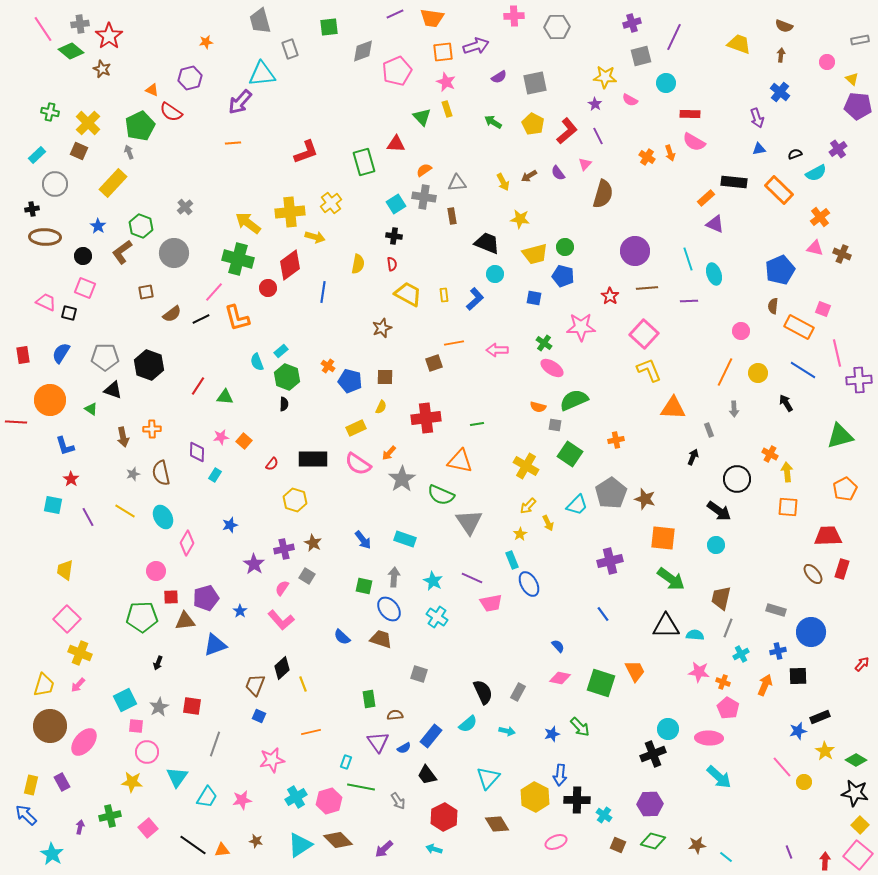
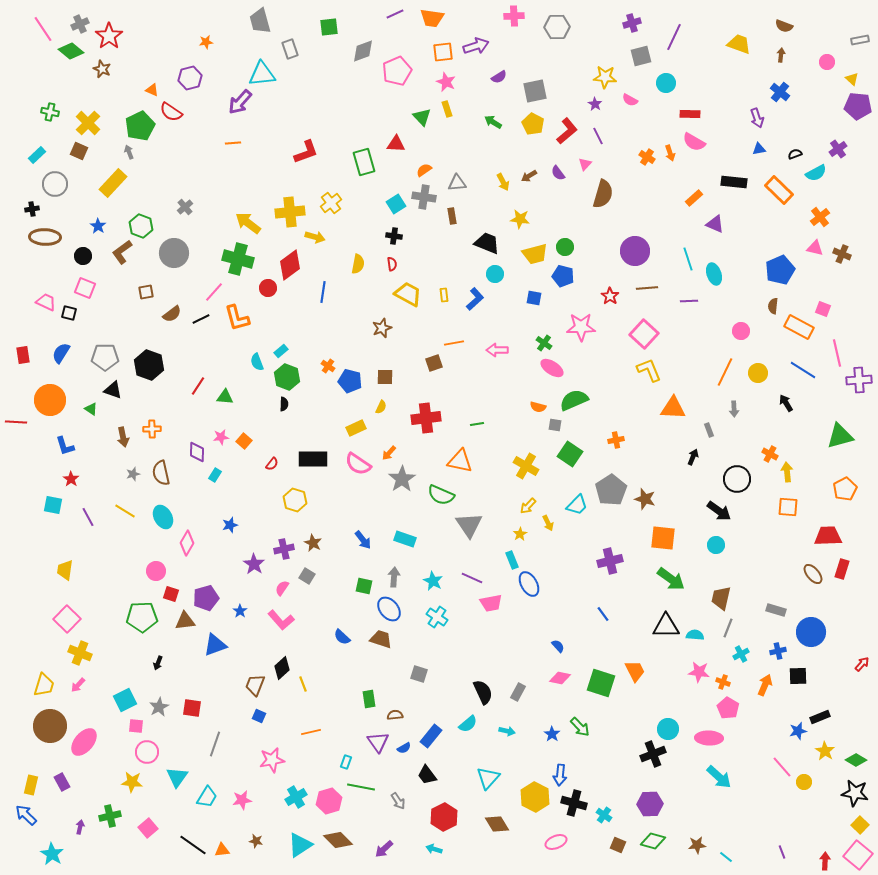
gray cross at (80, 24): rotated 18 degrees counterclockwise
gray square at (535, 83): moved 8 px down
orange rectangle at (706, 198): moved 12 px left
gray pentagon at (611, 493): moved 3 px up
gray triangle at (469, 522): moved 3 px down
red square at (171, 597): moved 3 px up; rotated 21 degrees clockwise
red square at (192, 706): moved 2 px down
blue star at (552, 734): rotated 21 degrees counterclockwise
black cross at (577, 800): moved 3 px left, 3 px down; rotated 15 degrees clockwise
purple line at (789, 852): moved 7 px left
